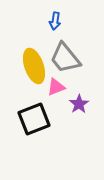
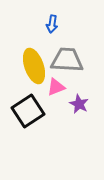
blue arrow: moved 3 px left, 3 px down
gray trapezoid: moved 2 px right, 2 px down; rotated 132 degrees clockwise
purple star: rotated 12 degrees counterclockwise
black square: moved 6 px left, 8 px up; rotated 12 degrees counterclockwise
